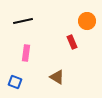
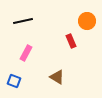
red rectangle: moved 1 px left, 1 px up
pink rectangle: rotated 21 degrees clockwise
blue square: moved 1 px left, 1 px up
